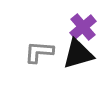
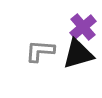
gray L-shape: moved 1 px right, 1 px up
